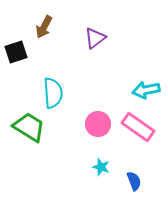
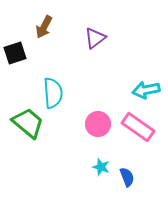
black square: moved 1 px left, 1 px down
green trapezoid: moved 1 px left, 4 px up; rotated 8 degrees clockwise
blue semicircle: moved 7 px left, 4 px up
